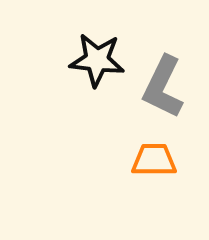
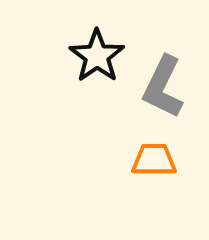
black star: moved 4 px up; rotated 30 degrees clockwise
